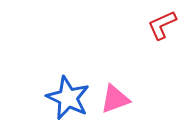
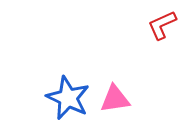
pink triangle: rotated 12 degrees clockwise
